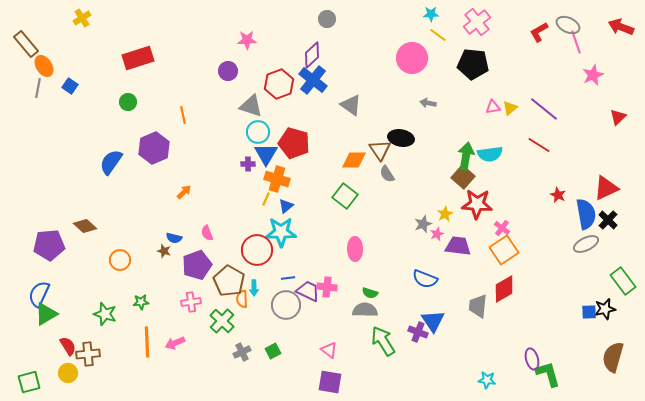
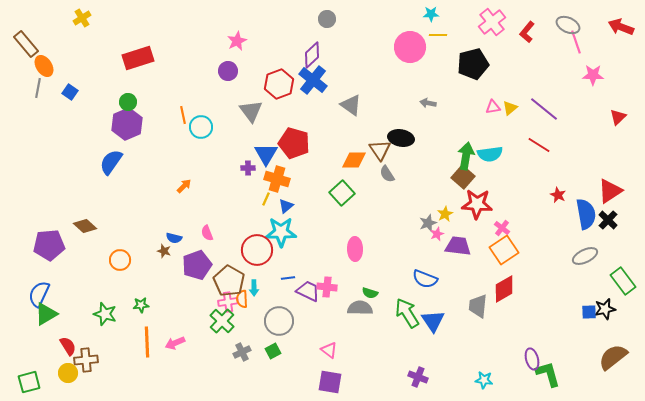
pink cross at (477, 22): moved 15 px right
red L-shape at (539, 32): moved 12 px left; rotated 20 degrees counterclockwise
yellow line at (438, 35): rotated 36 degrees counterclockwise
pink star at (247, 40): moved 10 px left, 1 px down; rotated 24 degrees counterclockwise
pink circle at (412, 58): moved 2 px left, 11 px up
black pentagon at (473, 64): rotated 20 degrees counterclockwise
pink star at (593, 75): rotated 25 degrees clockwise
blue square at (70, 86): moved 6 px down
gray triangle at (251, 106): moved 5 px down; rotated 35 degrees clockwise
cyan circle at (258, 132): moved 57 px left, 5 px up
purple hexagon at (154, 148): moved 27 px left, 24 px up
purple cross at (248, 164): moved 4 px down
red triangle at (606, 188): moved 4 px right, 3 px down; rotated 8 degrees counterclockwise
orange arrow at (184, 192): moved 6 px up
green square at (345, 196): moved 3 px left, 3 px up; rotated 10 degrees clockwise
gray star at (423, 224): moved 5 px right, 1 px up
gray ellipse at (586, 244): moved 1 px left, 12 px down
green star at (141, 302): moved 3 px down
pink cross at (191, 302): moved 37 px right
gray circle at (286, 305): moved 7 px left, 16 px down
gray semicircle at (365, 310): moved 5 px left, 2 px up
purple cross at (418, 332): moved 45 px down
green arrow at (383, 341): moved 24 px right, 28 px up
brown cross at (88, 354): moved 2 px left, 6 px down
brown semicircle at (613, 357): rotated 36 degrees clockwise
cyan star at (487, 380): moved 3 px left
